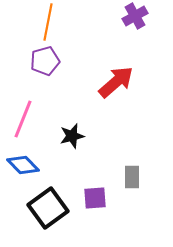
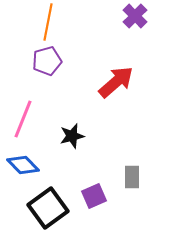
purple cross: rotated 15 degrees counterclockwise
purple pentagon: moved 2 px right
purple square: moved 1 px left, 2 px up; rotated 20 degrees counterclockwise
